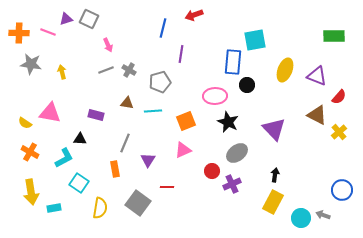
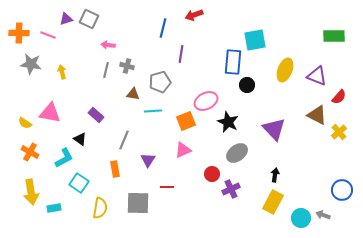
pink line at (48, 32): moved 3 px down
pink arrow at (108, 45): rotated 120 degrees clockwise
gray line at (106, 70): rotated 56 degrees counterclockwise
gray cross at (129, 70): moved 2 px left, 4 px up; rotated 16 degrees counterclockwise
pink ellipse at (215, 96): moved 9 px left, 5 px down; rotated 25 degrees counterclockwise
brown triangle at (127, 103): moved 6 px right, 9 px up
purple rectangle at (96, 115): rotated 28 degrees clockwise
black triangle at (80, 139): rotated 32 degrees clockwise
gray line at (125, 143): moved 1 px left, 3 px up
red circle at (212, 171): moved 3 px down
purple cross at (232, 184): moved 1 px left, 5 px down
gray square at (138, 203): rotated 35 degrees counterclockwise
